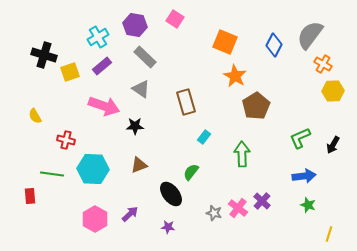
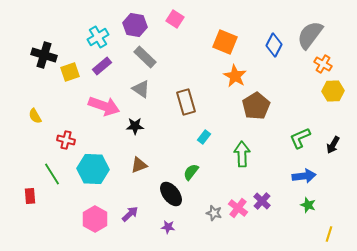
green line: rotated 50 degrees clockwise
